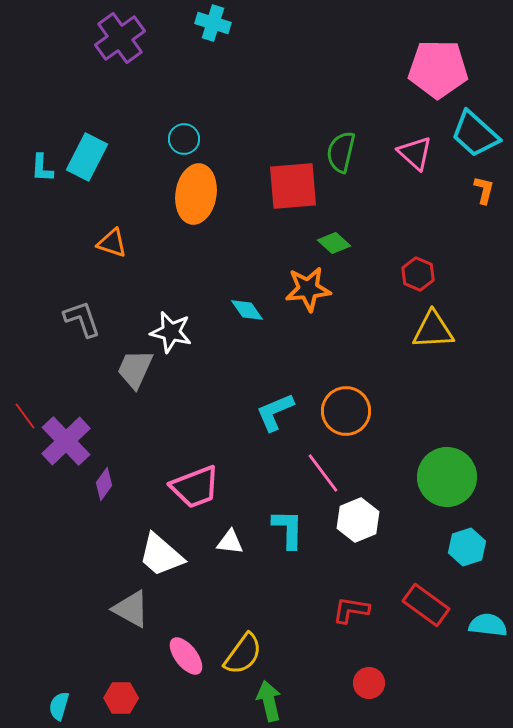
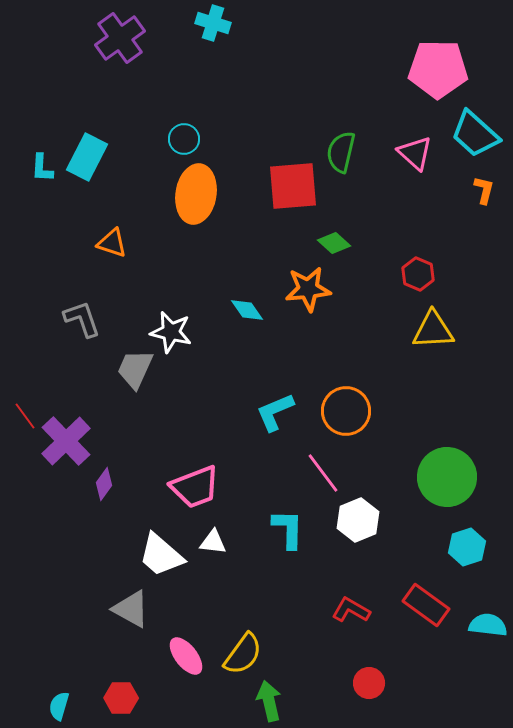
white triangle at (230, 542): moved 17 px left
red L-shape at (351, 610): rotated 21 degrees clockwise
